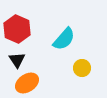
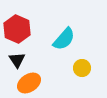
orange ellipse: moved 2 px right
